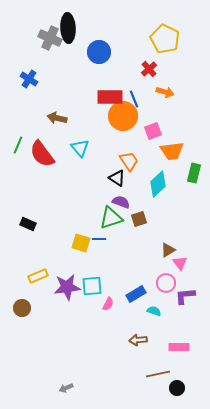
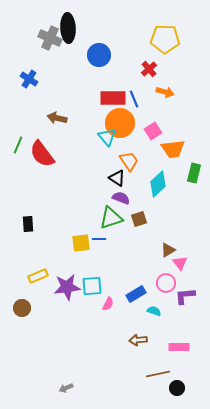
yellow pentagon at (165, 39): rotated 24 degrees counterclockwise
blue circle at (99, 52): moved 3 px down
red rectangle at (110, 97): moved 3 px right, 1 px down
orange circle at (123, 116): moved 3 px left, 7 px down
pink square at (153, 131): rotated 12 degrees counterclockwise
cyan triangle at (80, 148): moved 27 px right, 11 px up
orange trapezoid at (172, 151): moved 1 px right, 2 px up
purple semicircle at (121, 202): moved 4 px up
black rectangle at (28, 224): rotated 63 degrees clockwise
yellow square at (81, 243): rotated 24 degrees counterclockwise
